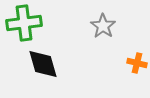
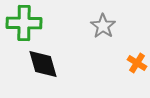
green cross: rotated 8 degrees clockwise
orange cross: rotated 18 degrees clockwise
